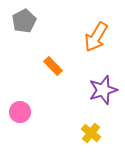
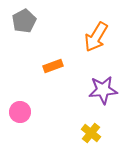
orange rectangle: rotated 66 degrees counterclockwise
purple star: rotated 12 degrees clockwise
